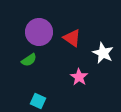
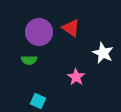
red triangle: moved 1 px left, 10 px up
green semicircle: rotated 35 degrees clockwise
pink star: moved 3 px left
